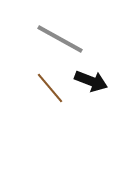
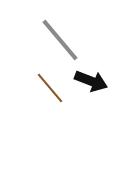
gray line: moved 1 px down; rotated 21 degrees clockwise
